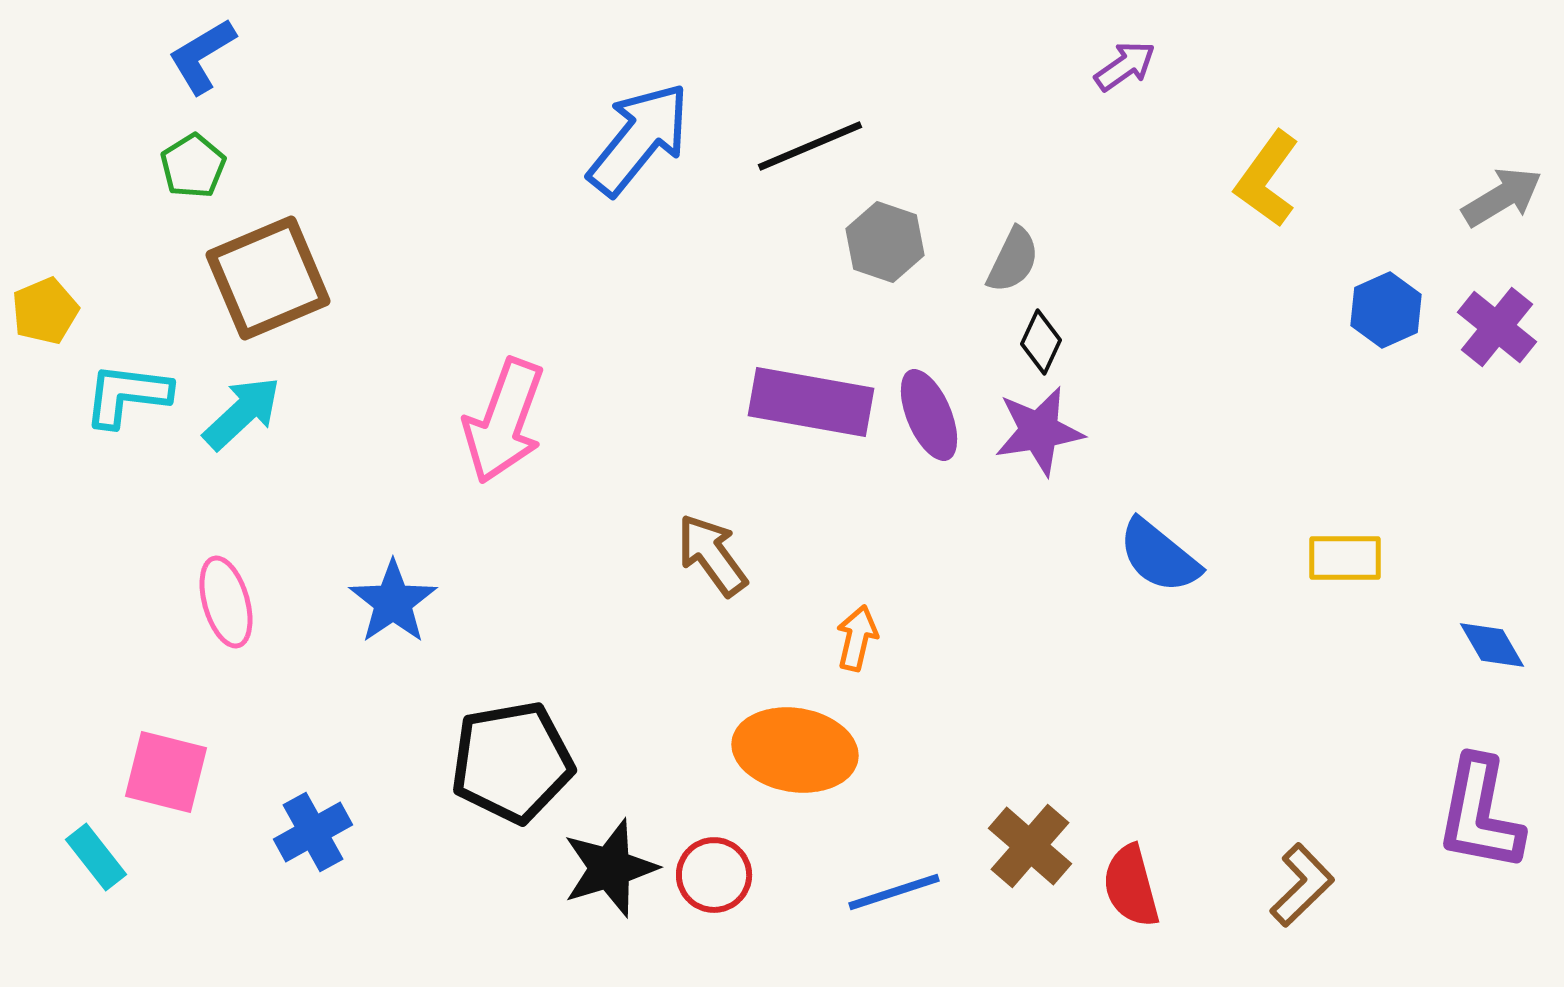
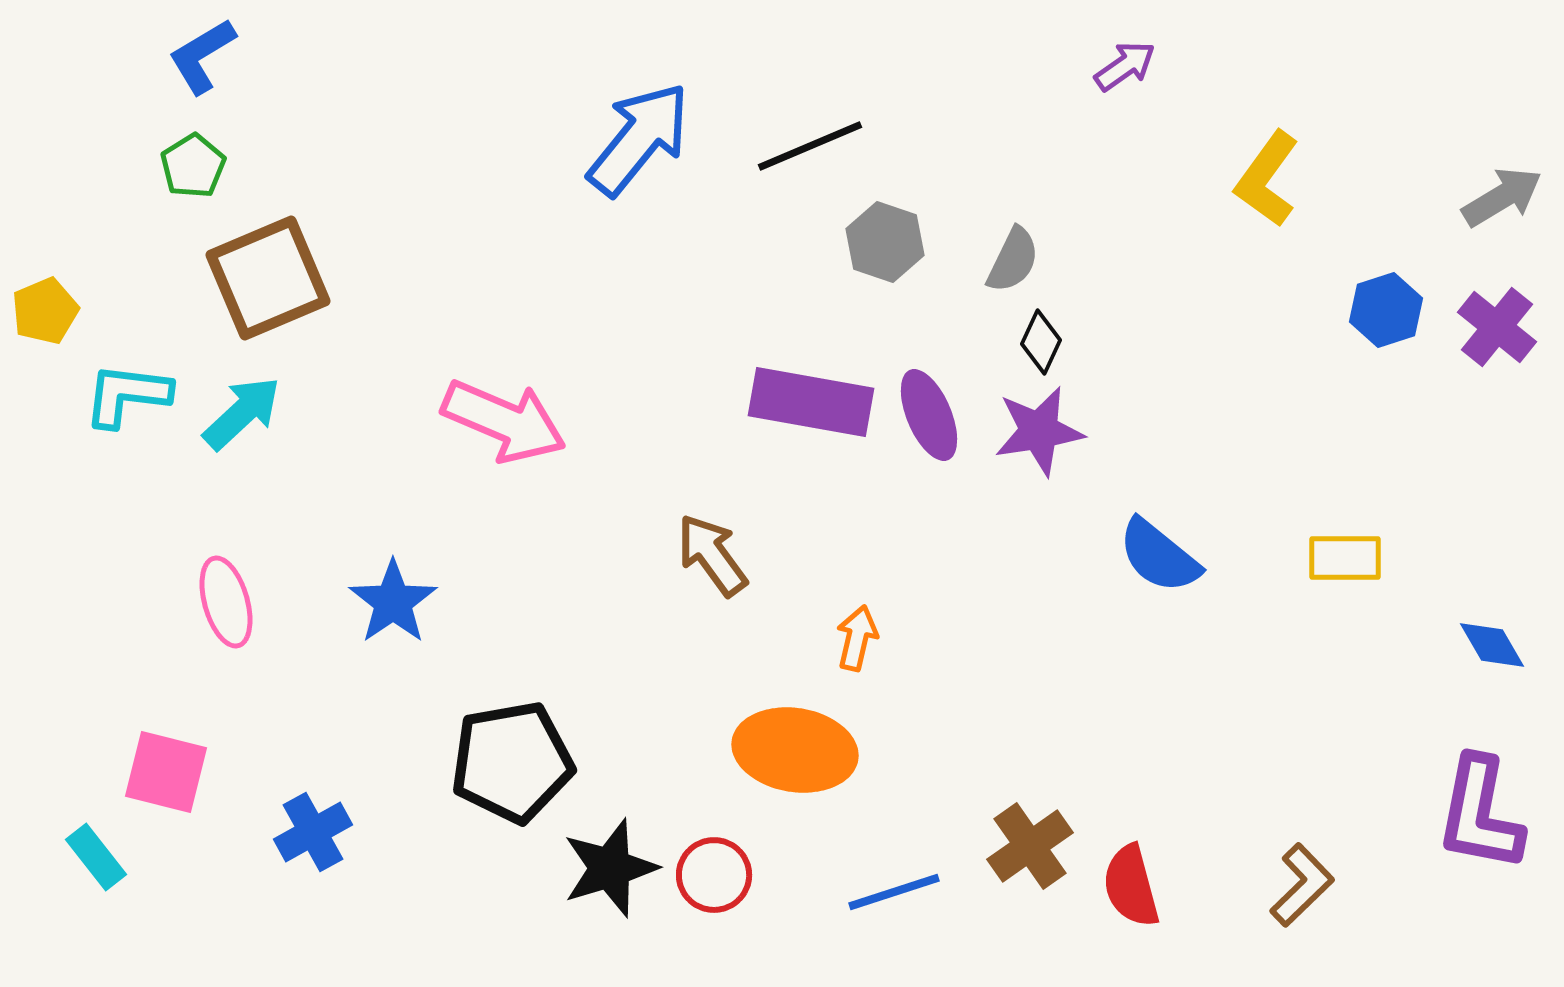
blue hexagon: rotated 6 degrees clockwise
pink arrow: rotated 87 degrees counterclockwise
brown cross: rotated 14 degrees clockwise
